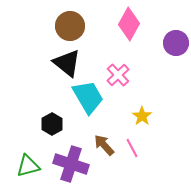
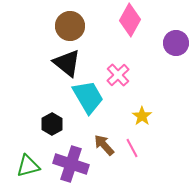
pink diamond: moved 1 px right, 4 px up
